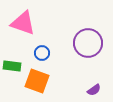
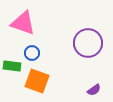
blue circle: moved 10 px left
